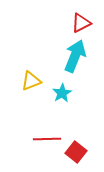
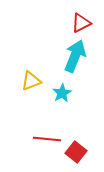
red line: rotated 8 degrees clockwise
